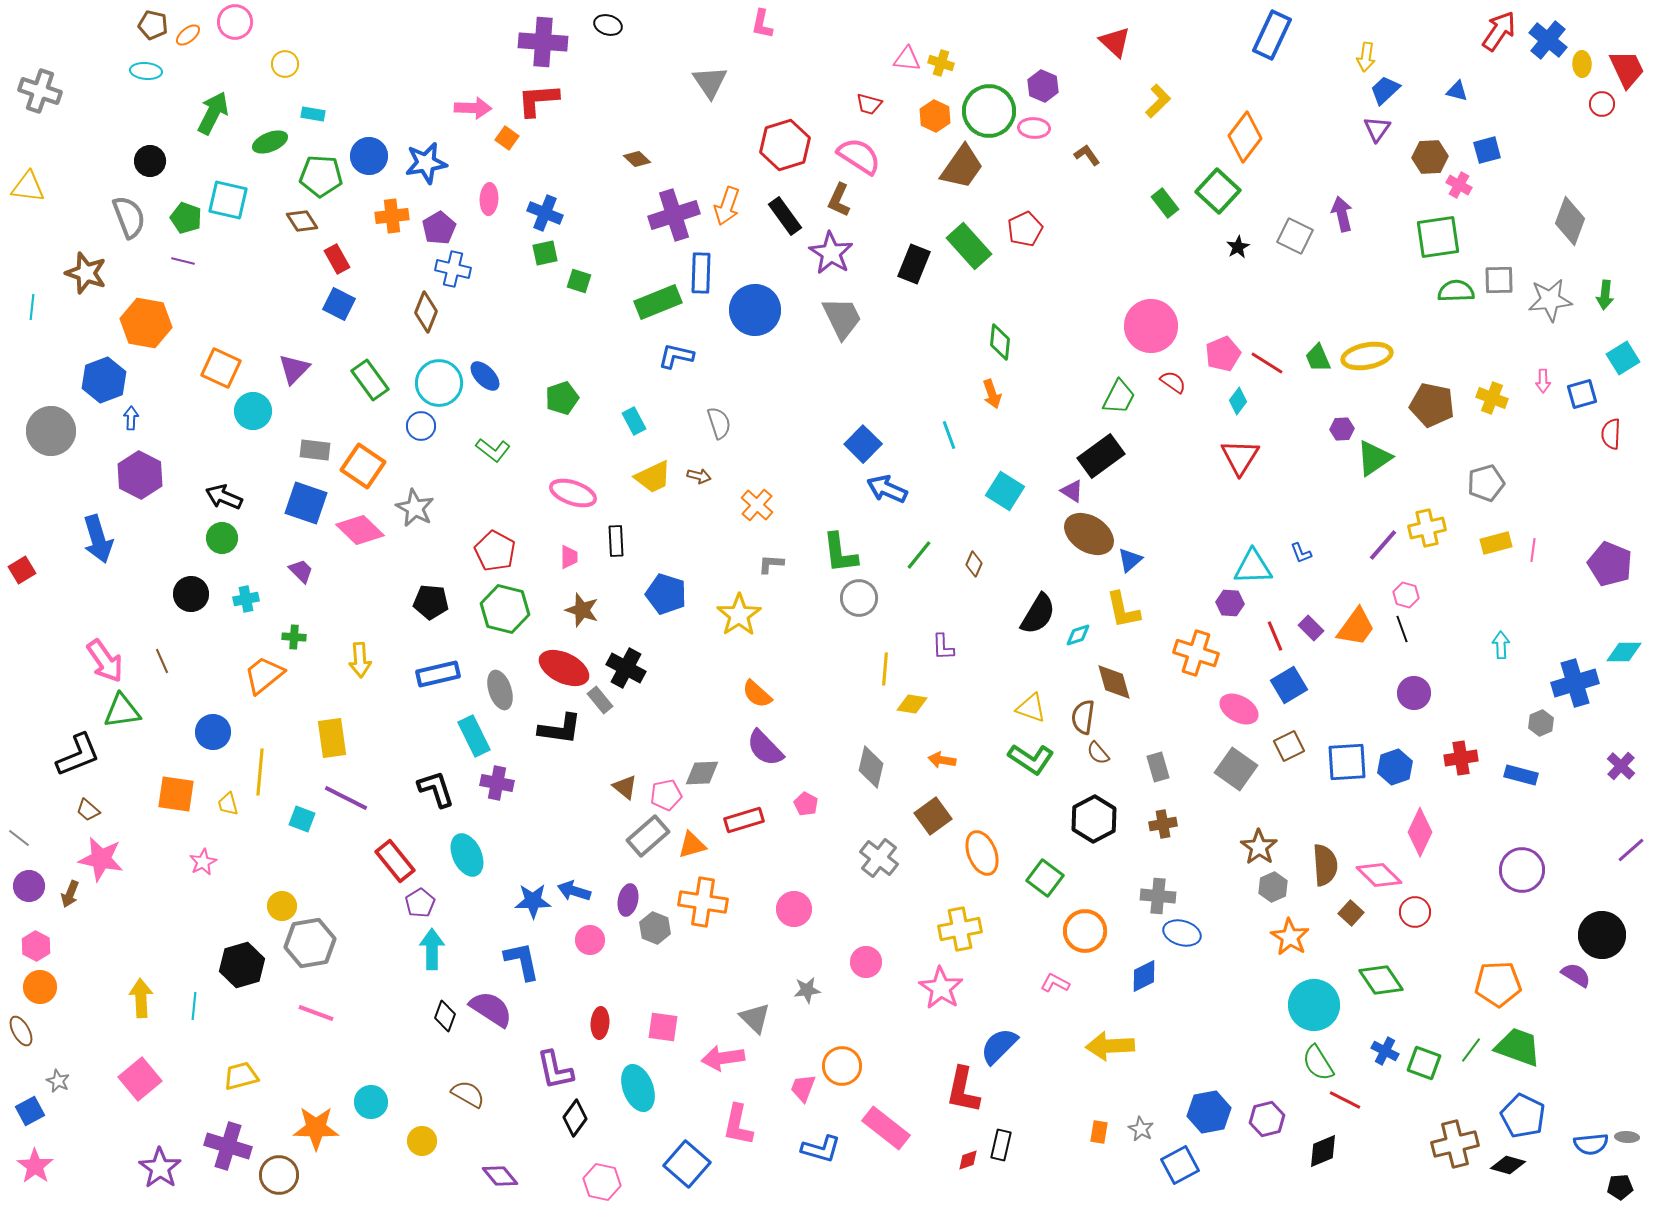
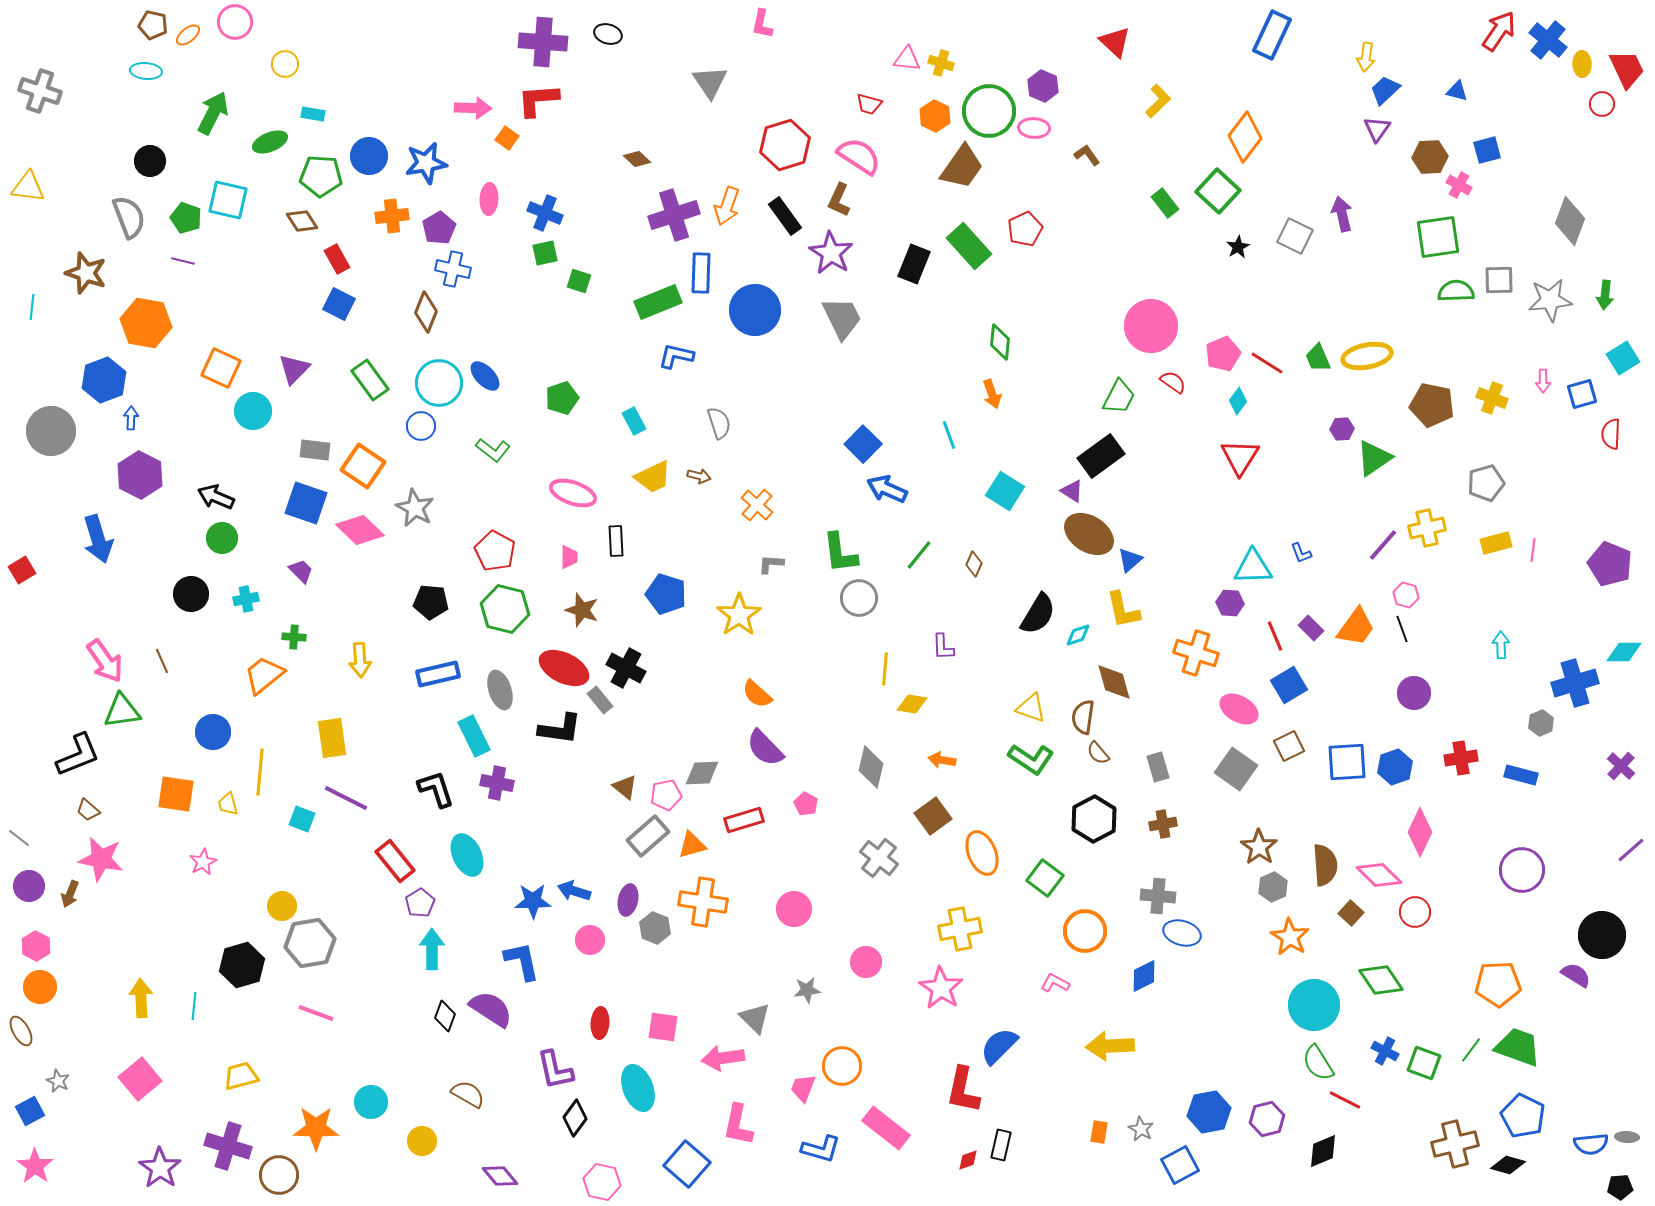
black ellipse at (608, 25): moved 9 px down
black arrow at (224, 497): moved 8 px left
